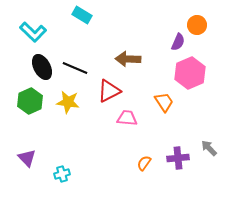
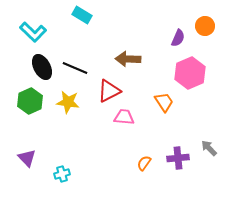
orange circle: moved 8 px right, 1 px down
purple semicircle: moved 4 px up
pink trapezoid: moved 3 px left, 1 px up
